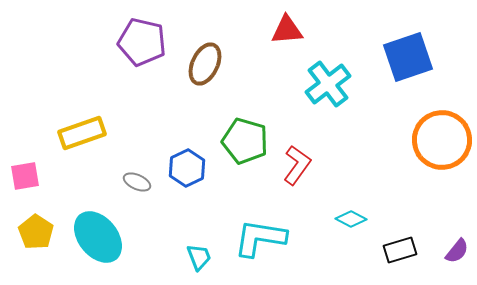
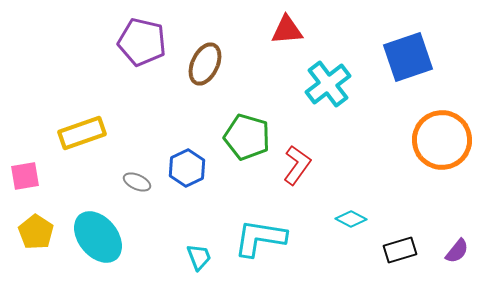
green pentagon: moved 2 px right, 4 px up
